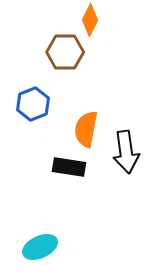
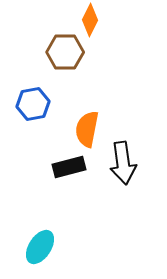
blue hexagon: rotated 12 degrees clockwise
orange semicircle: moved 1 px right
black arrow: moved 3 px left, 11 px down
black rectangle: rotated 24 degrees counterclockwise
cyan ellipse: rotated 32 degrees counterclockwise
